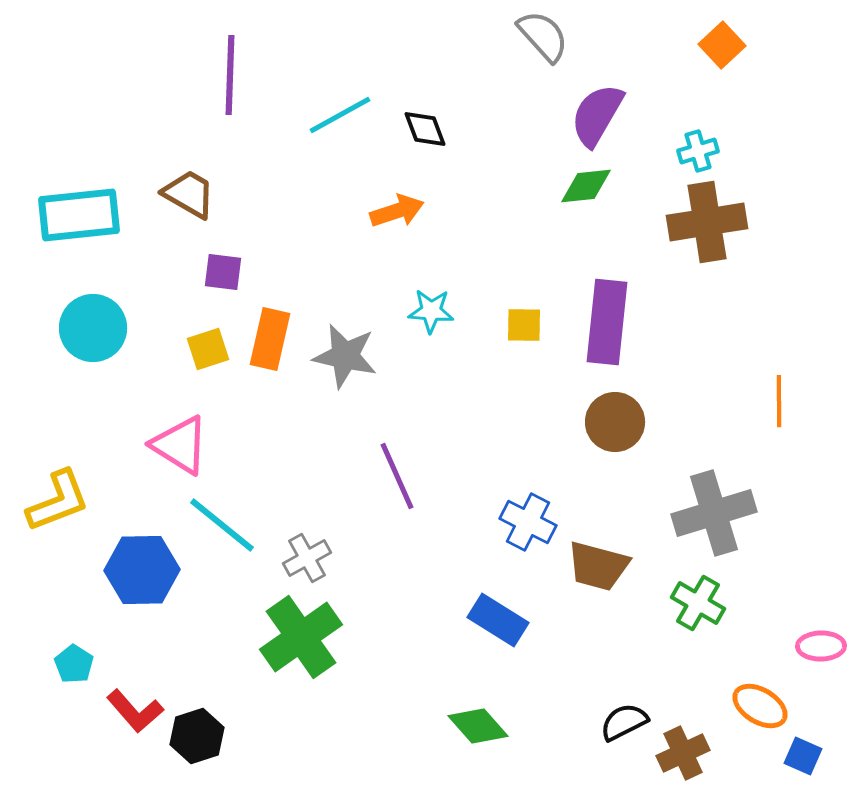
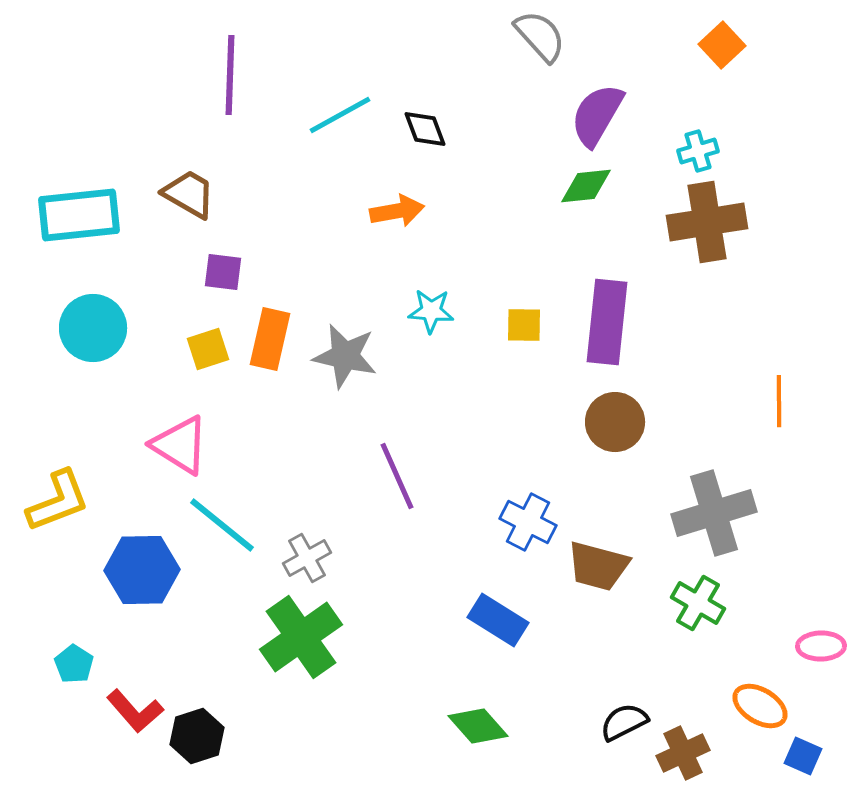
gray semicircle at (543, 36): moved 3 px left
orange arrow at (397, 211): rotated 8 degrees clockwise
